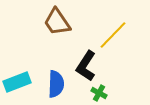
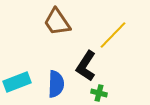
green cross: rotated 14 degrees counterclockwise
